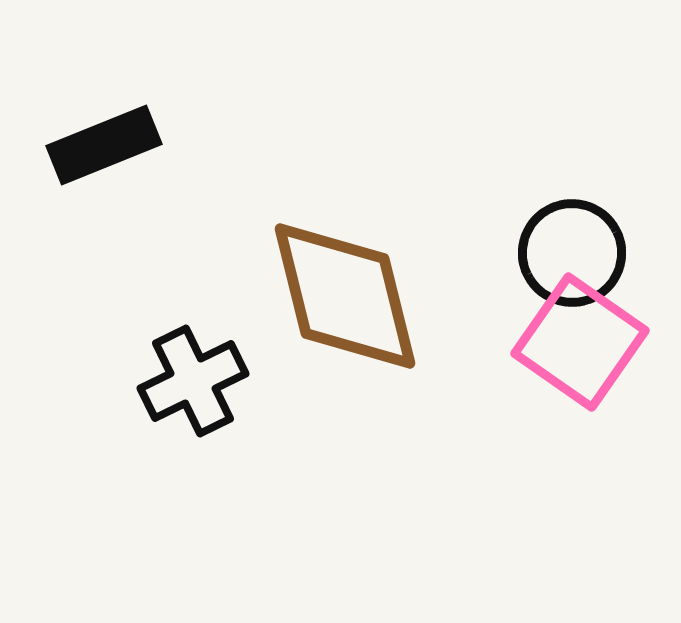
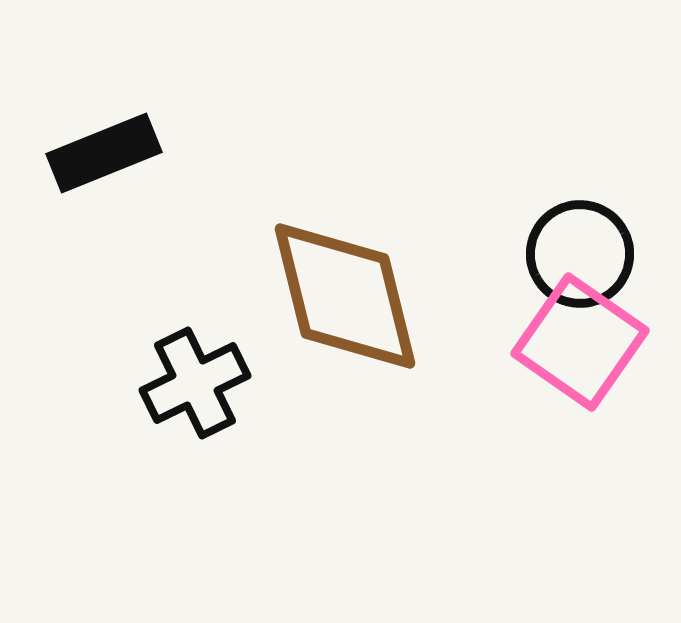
black rectangle: moved 8 px down
black circle: moved 8 px right, 1 px down
black cross: moved 2 px right, 2 px down
